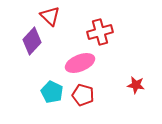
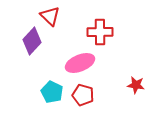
red cross: rotated 15 degrees clockwise
